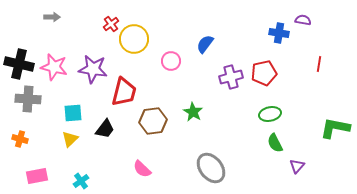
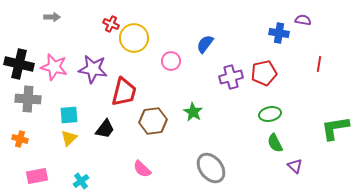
red cross: rotated 28 degrees counterclockwise
yellow circle: moved 1 px up
cyan square: moved 4 px left, 2 px down
green L-shape: rotated 20 degrees counterclockwise
yellow triangle: moved 1 px left, 1 px up
purple triangle: moved 2 px left; rotated 28 degrees counterclockwise
